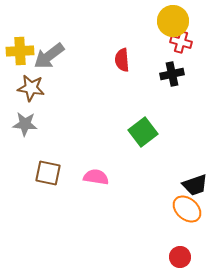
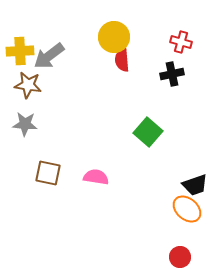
yellow circle: moved 59 px left, 16 px down
brown star: moved 3 px left, 3 px up
green square: moved 5 px right; rotated 12 degrees counterclockwise
